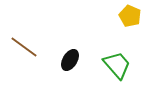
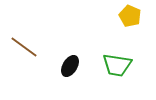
black ellipse: moved 6 px down
green trapezoid: rotated 140 degrees clockwise
